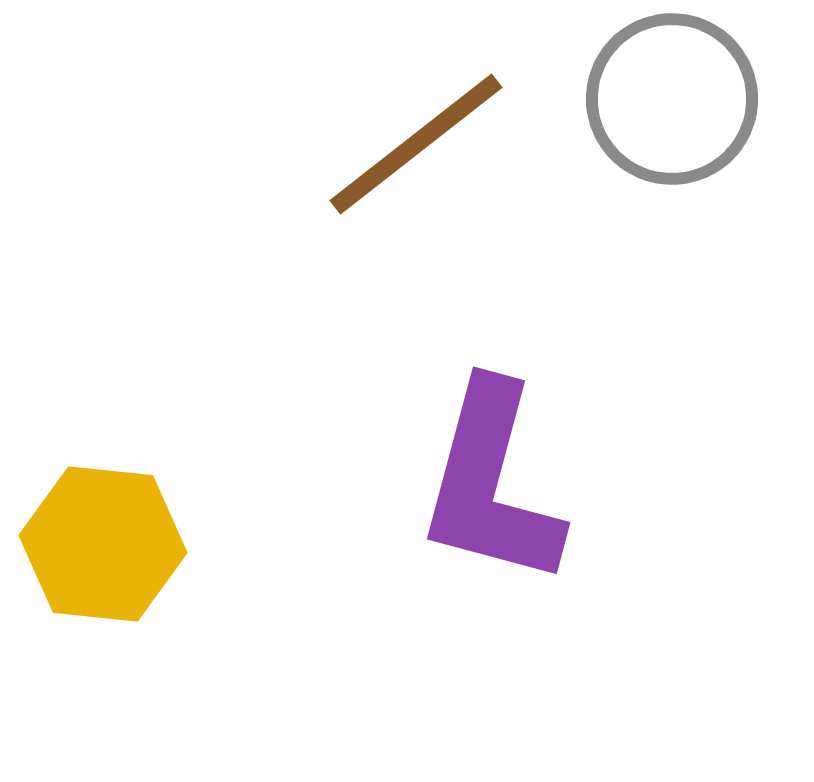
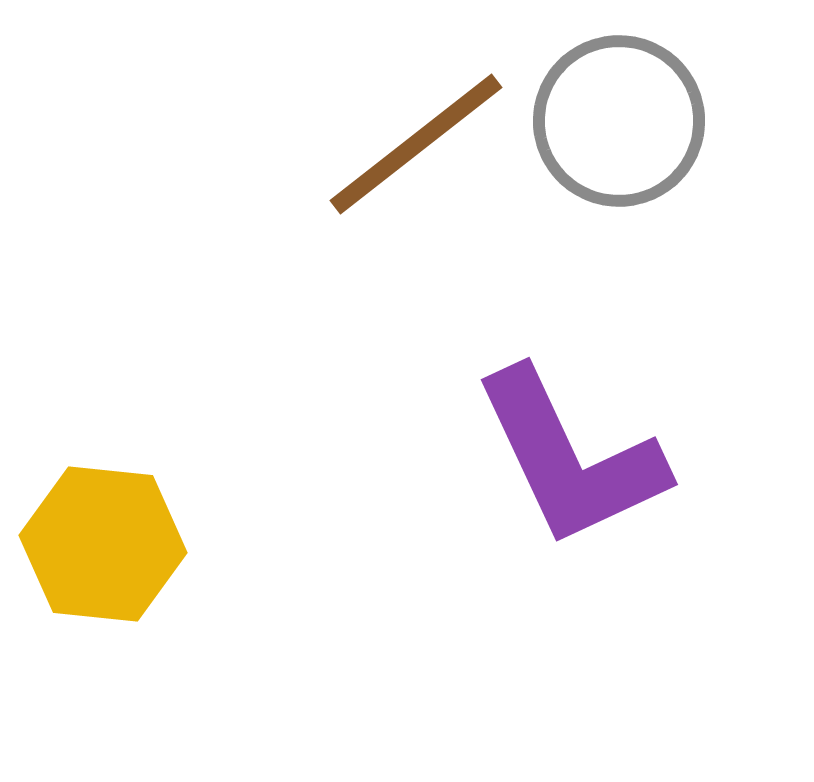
gray circle: moved 53 px left, 22 px down
purple L-shape: moved 79 px right, 26 px up; rotated 40 degrees counterclockwise
